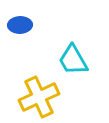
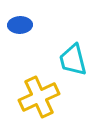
cyan trapezoid: rotated 16 degrees clockwise
